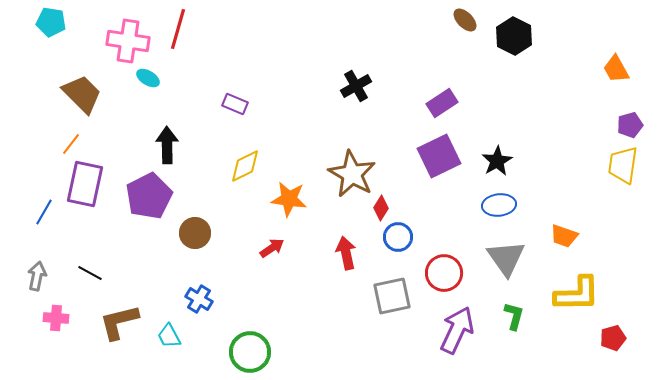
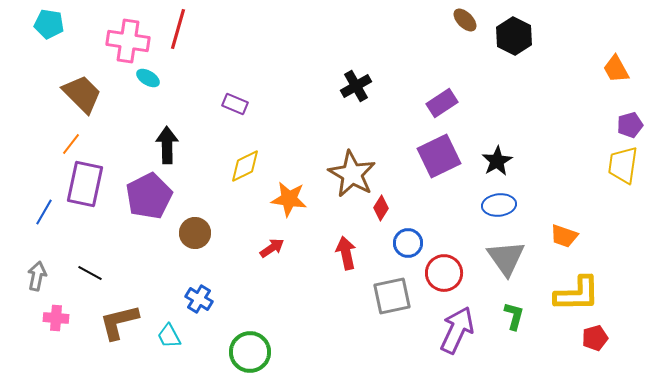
cyan pentagon at (51, 22): moved 2 px left, 2 px down
blue circle at (398, 237): moved 10 px right, 6 px down
red pentagon at (613, 338): moved 18 px left
